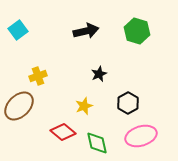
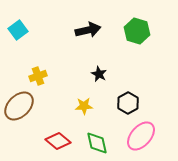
black arrow: moved 2 px right, 1 px up
black star: rotated 21 degrees counterclockwise
yellow star: rotated 18 degrees clockwise
red diamond: moved 5 px left, 9 px down
pink ellipse: rotated 32 degrees counterclockwise
